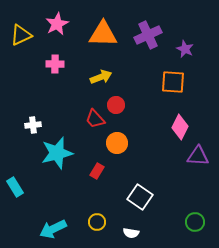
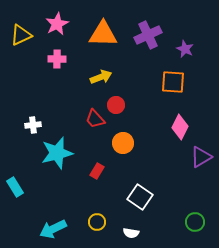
pink cross: moved 2 px right, 5 px up
orange circle: moved 6 px right
purple triangle: moved 3 px right, 1 px down; rotated 35 degrees counterclockwise
